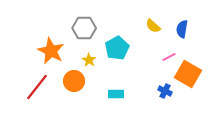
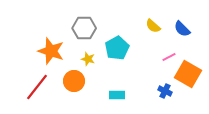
blue semicircle: rotated 54 degrees counterclockwise
orange star: rotated 8 degrees counterclockwise
yellow star: moved 1 px left, 1 px up; rotated 16 degrees counterclockwise
cyan rectangle: moved 1 px right, 1 px down
